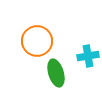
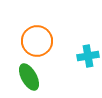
green ellipse: moved 27 px left, 4 px down; rotated 12 degrees counterclockwise
